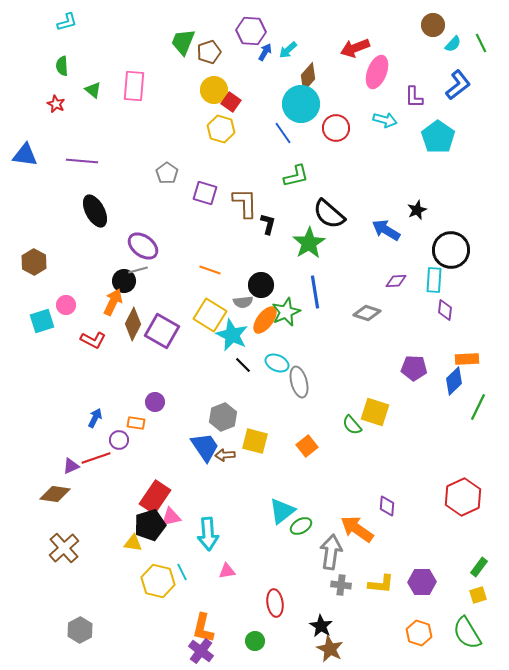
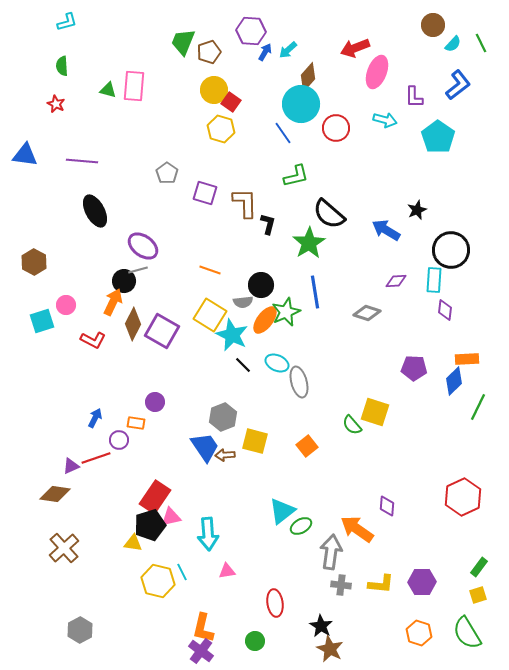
green triangle at (93, 90): moved 15 px right; rotated 24 degrees counterclockwise
